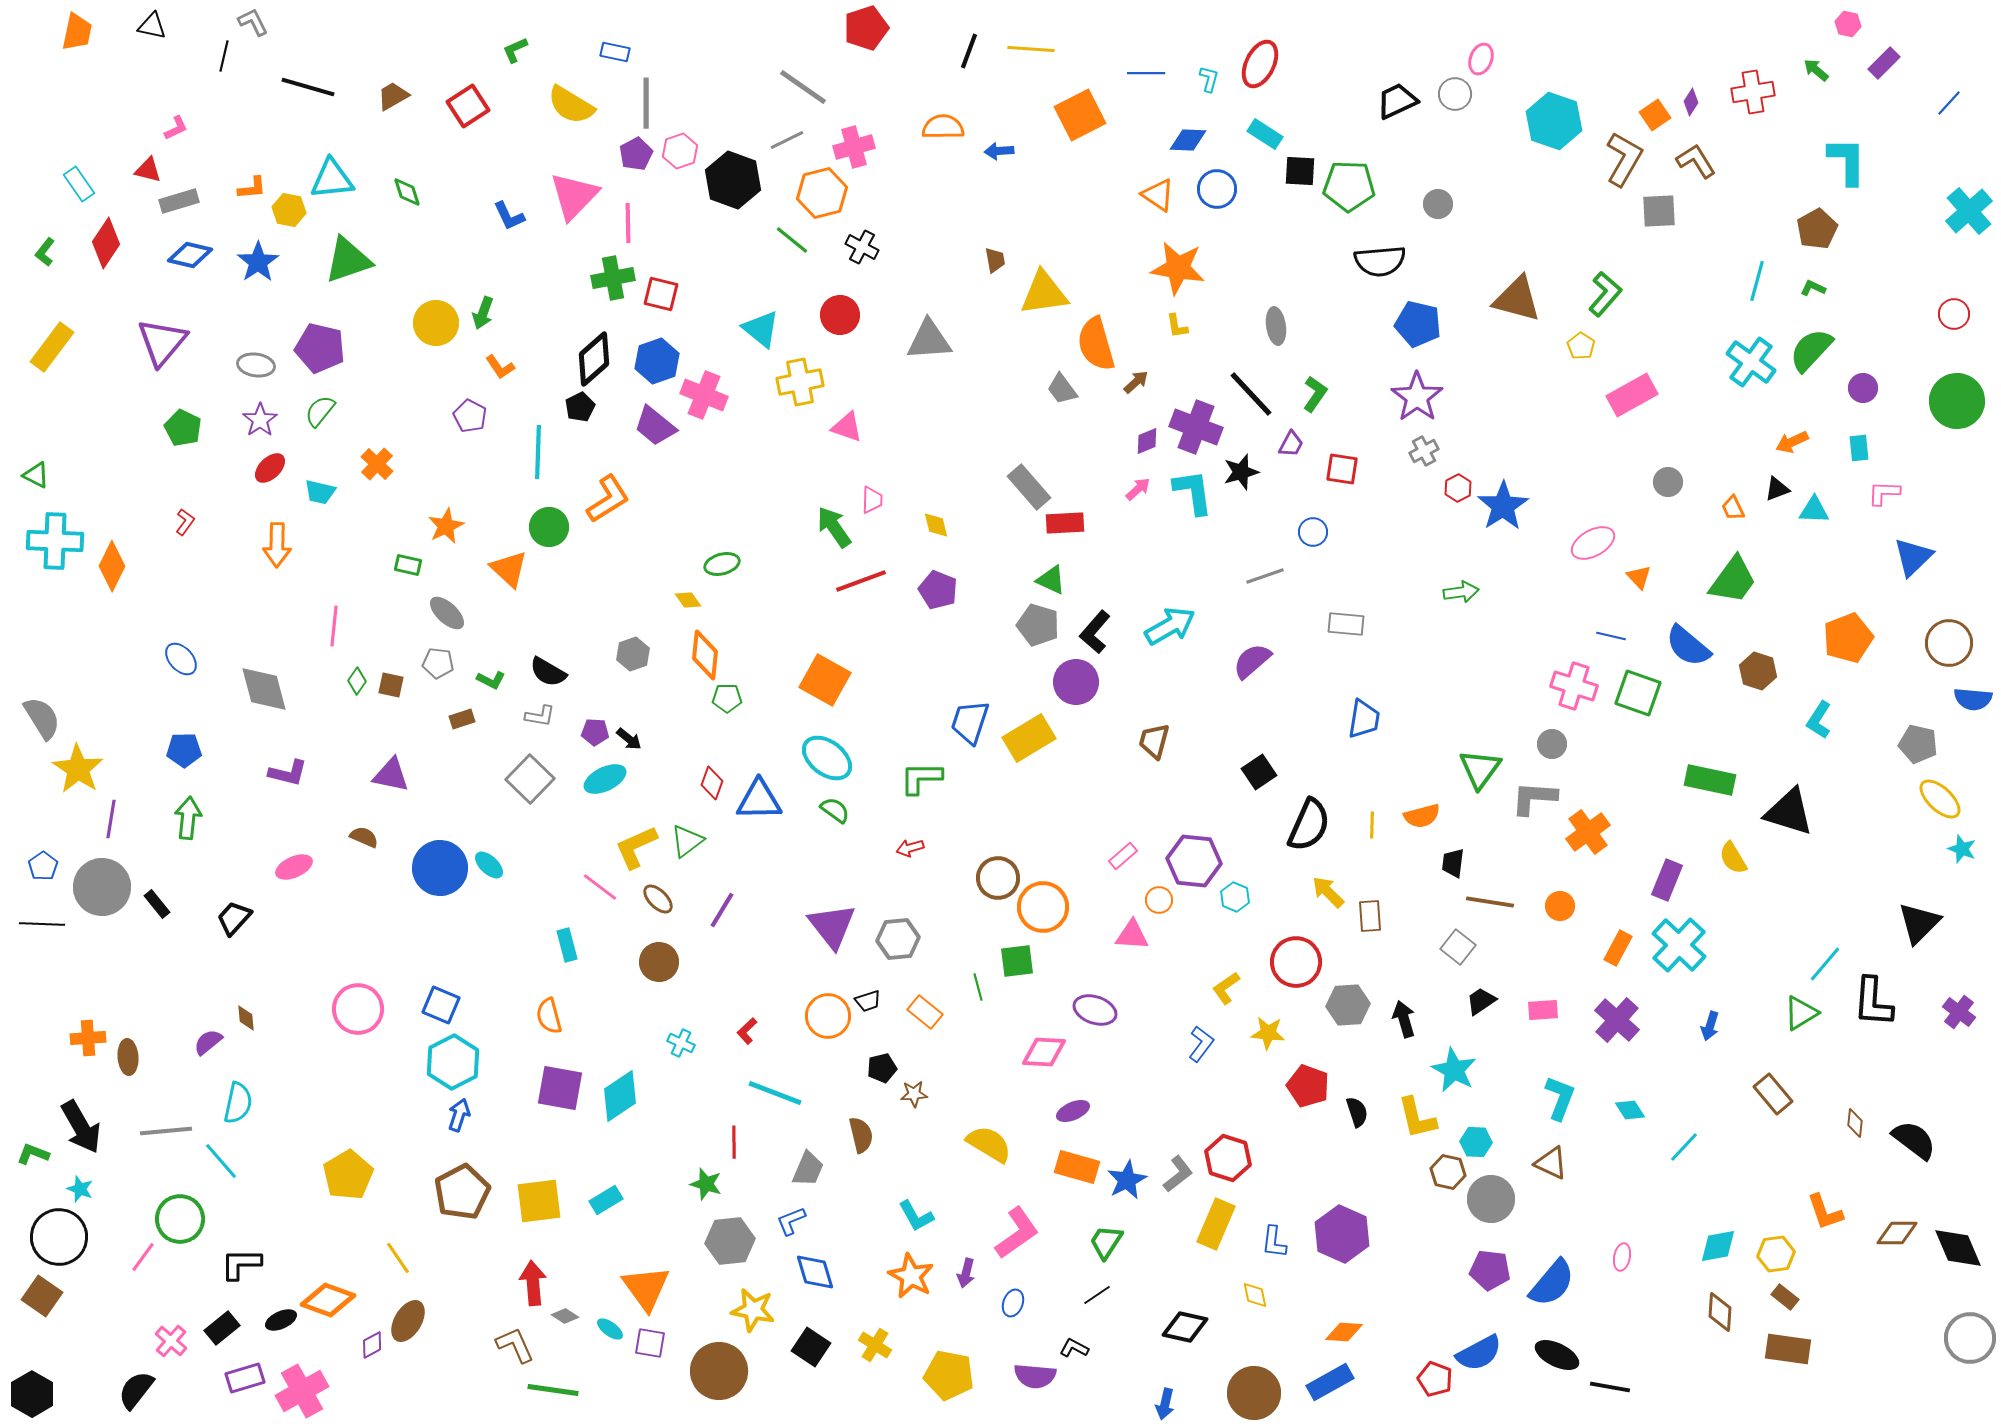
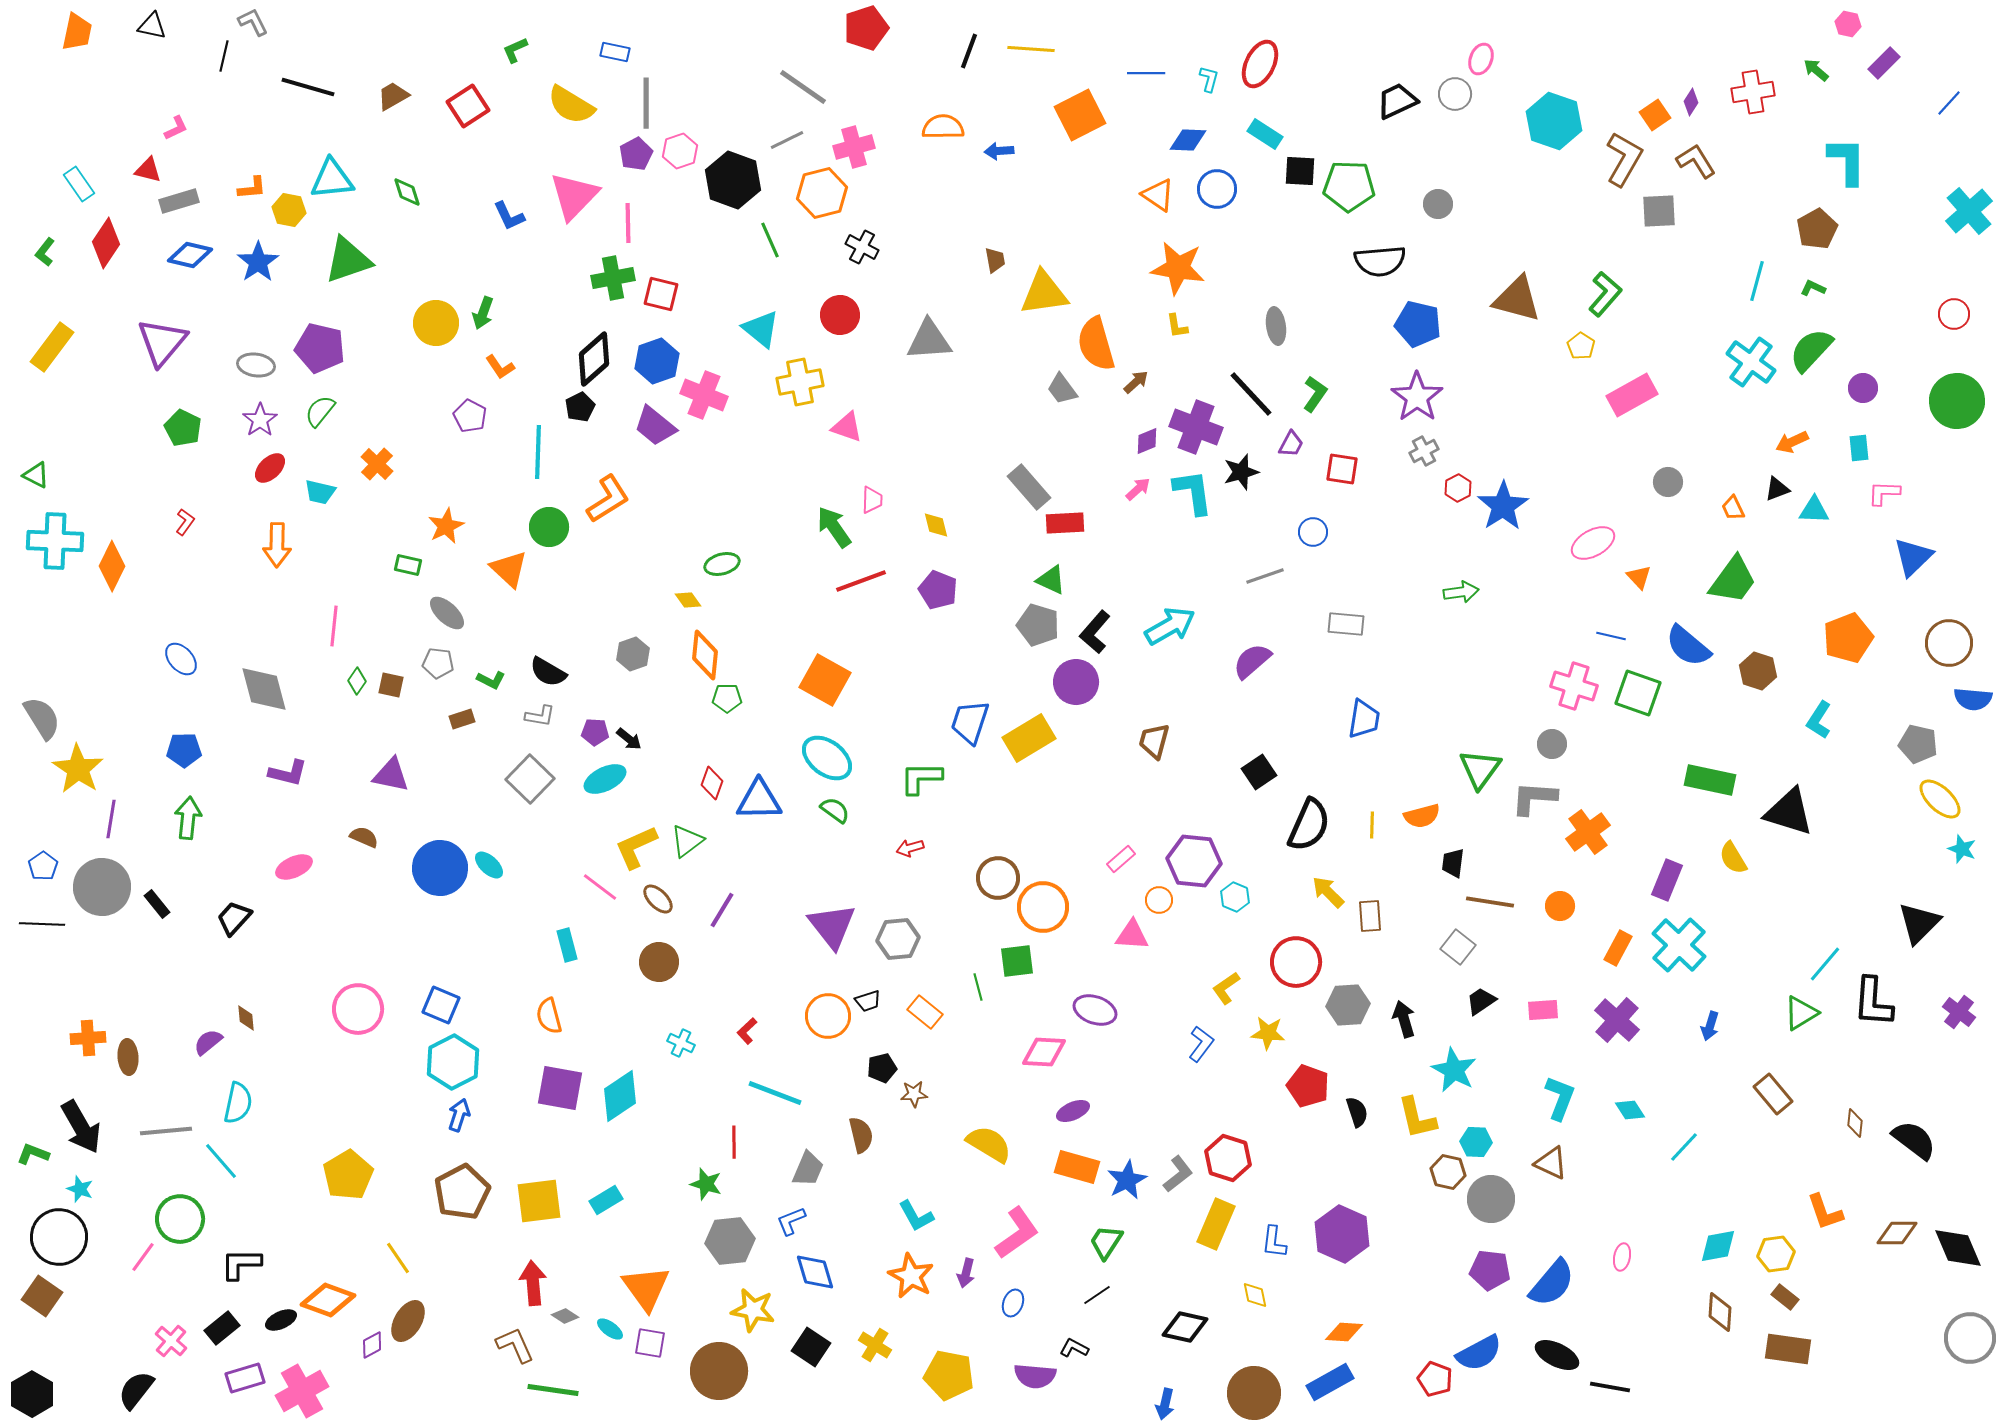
green line at (792, 240): moved 22 px left; rotated 27 degrees clockwise
pink rectangle at (1123, 856): moved 2 px left, 3 px down
